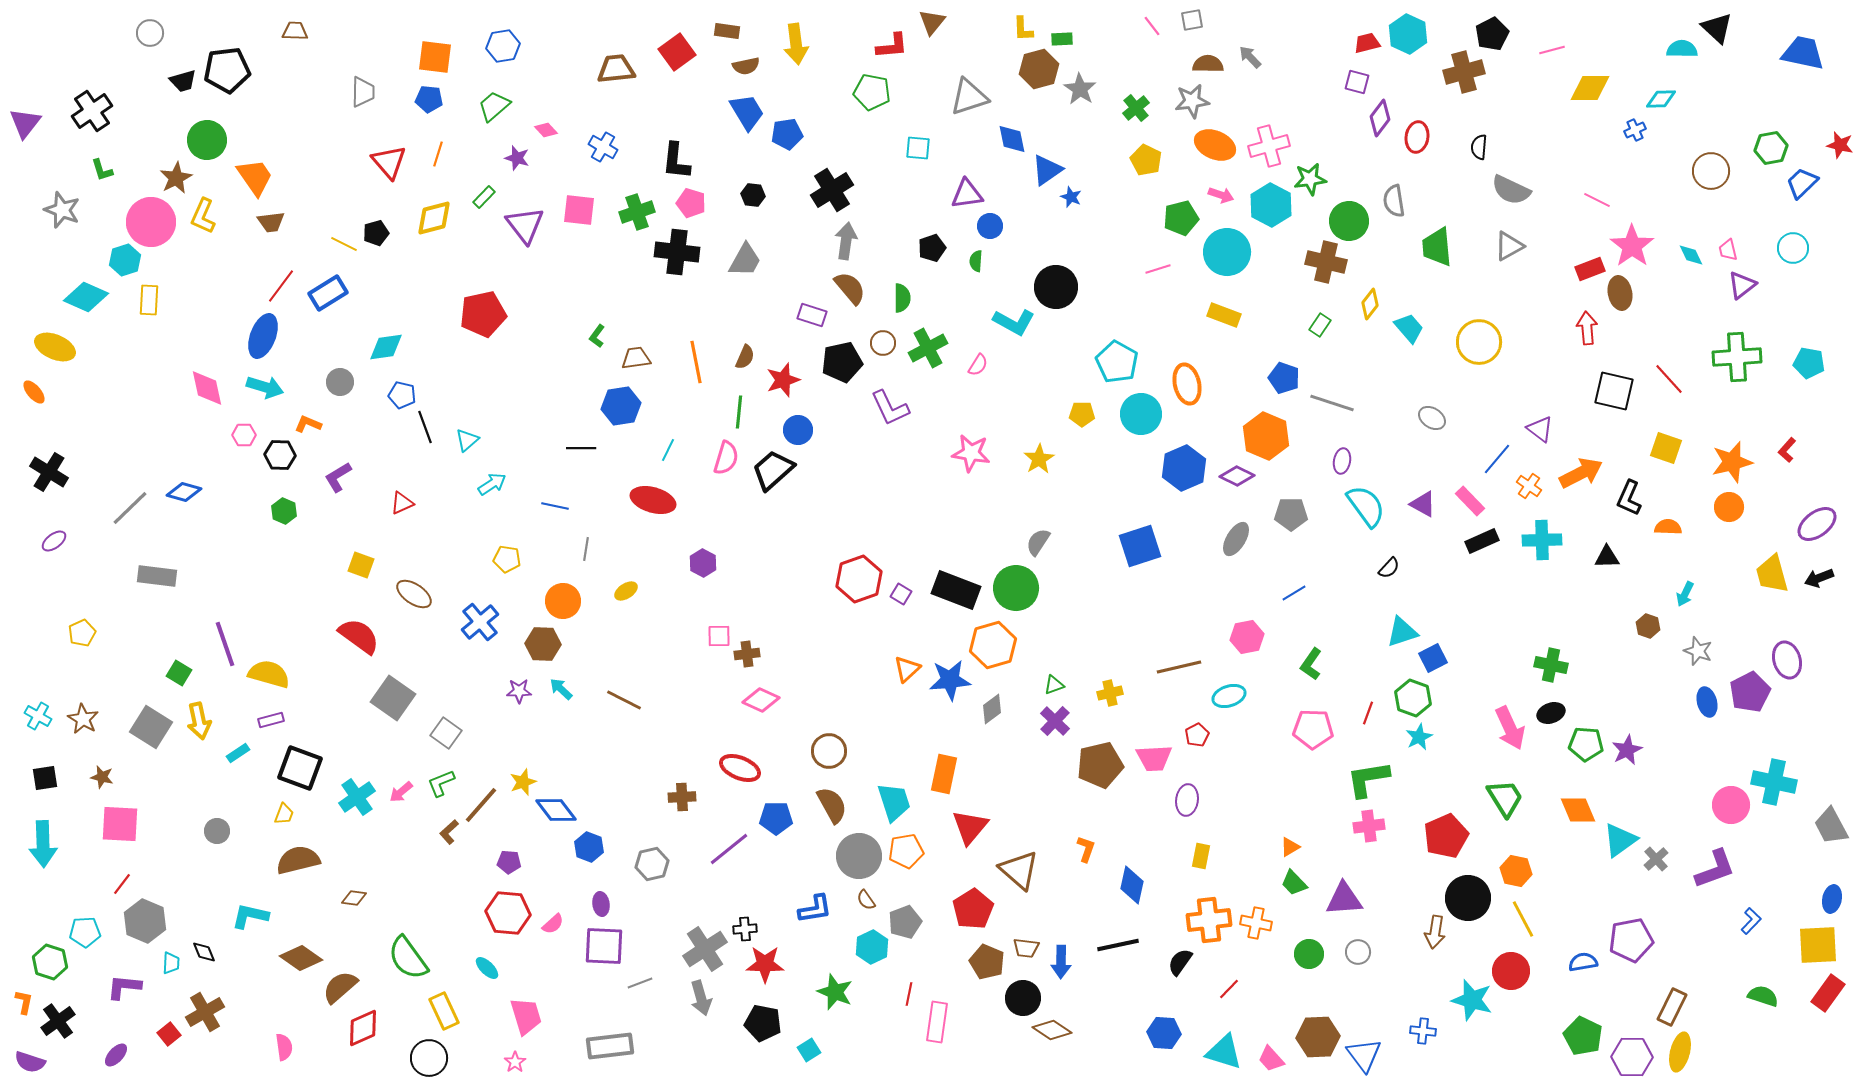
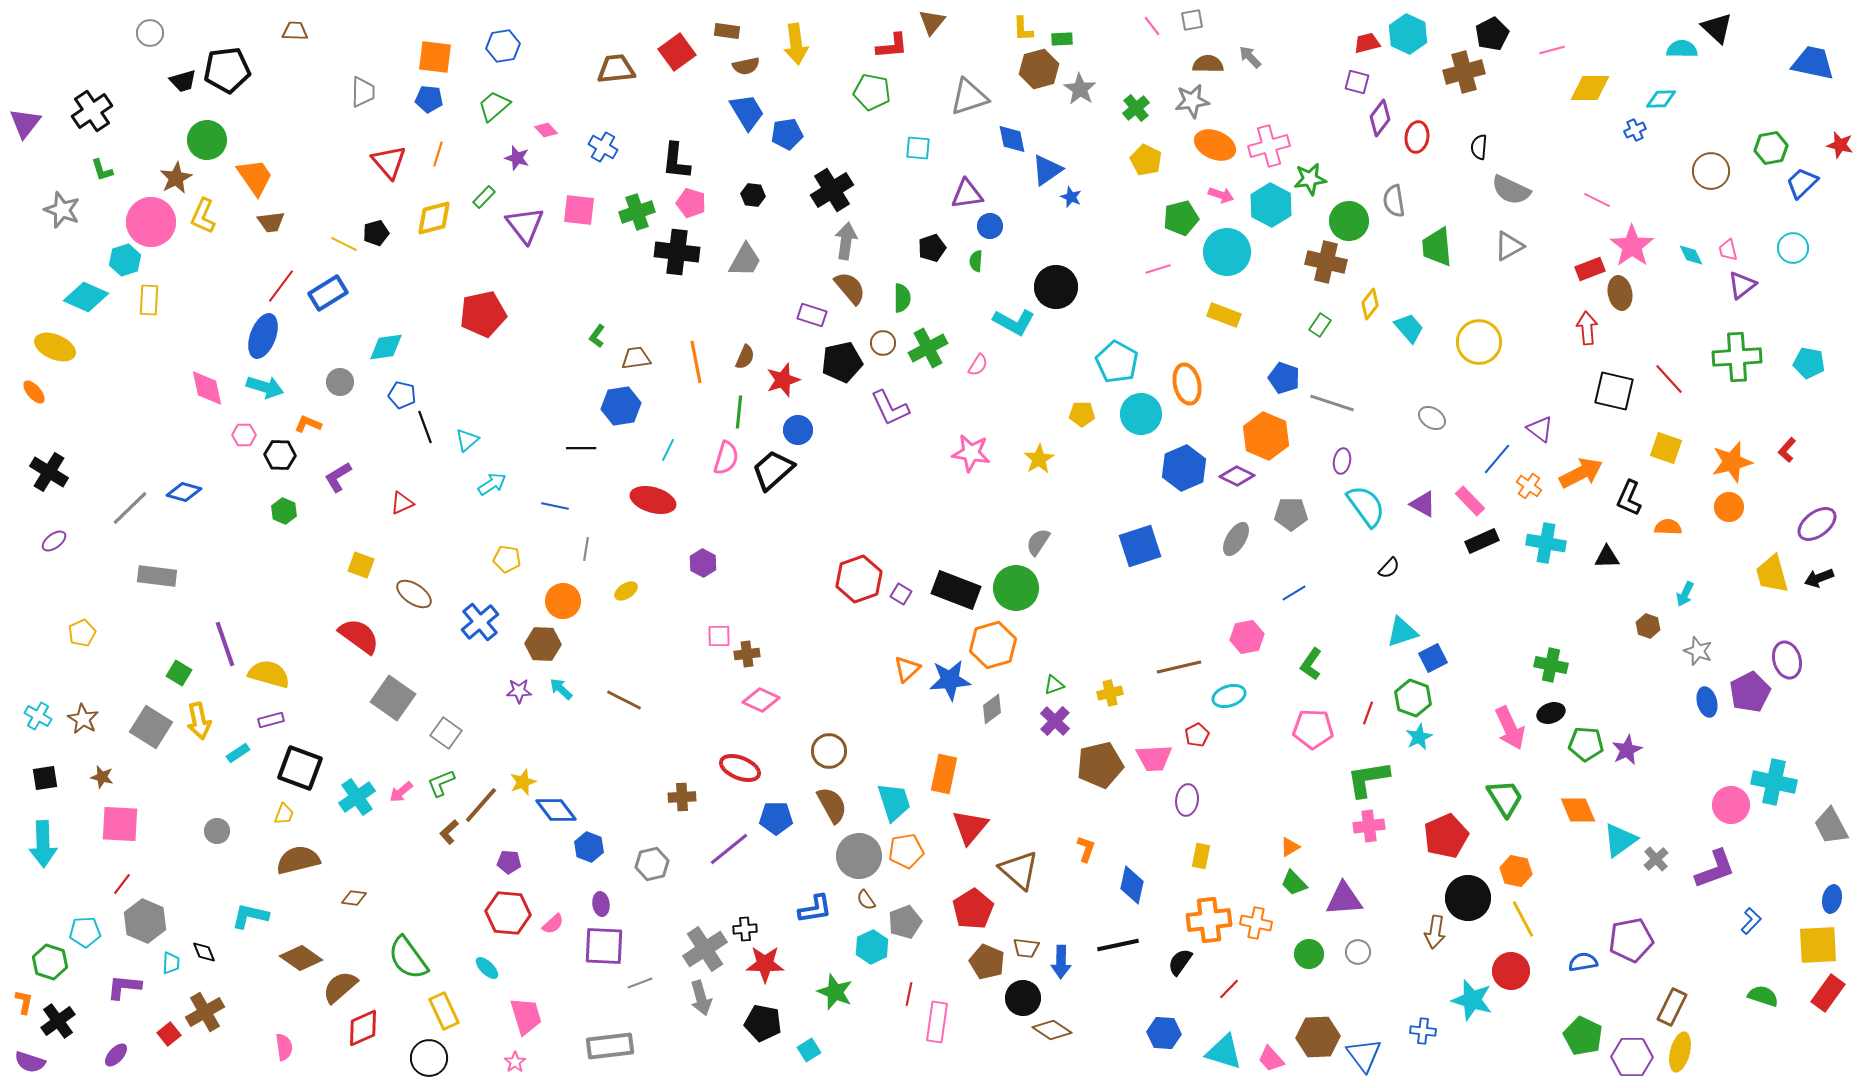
blue trapezoid at (1803, 53): moved 10 px right, 10 px down
cyan cross at (1542, 540): moved 4 px right, 3 px down; rotated 12 degrees clockwise
